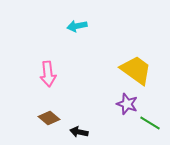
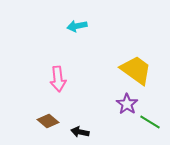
pink arrow: moved 10 px right, 5 px down
purple star: rotated 15 degrees clockwise
brown diamond: moved 1 px left, 3 px down
green line: moved 1 px up
black arrow: moved 1 px right
